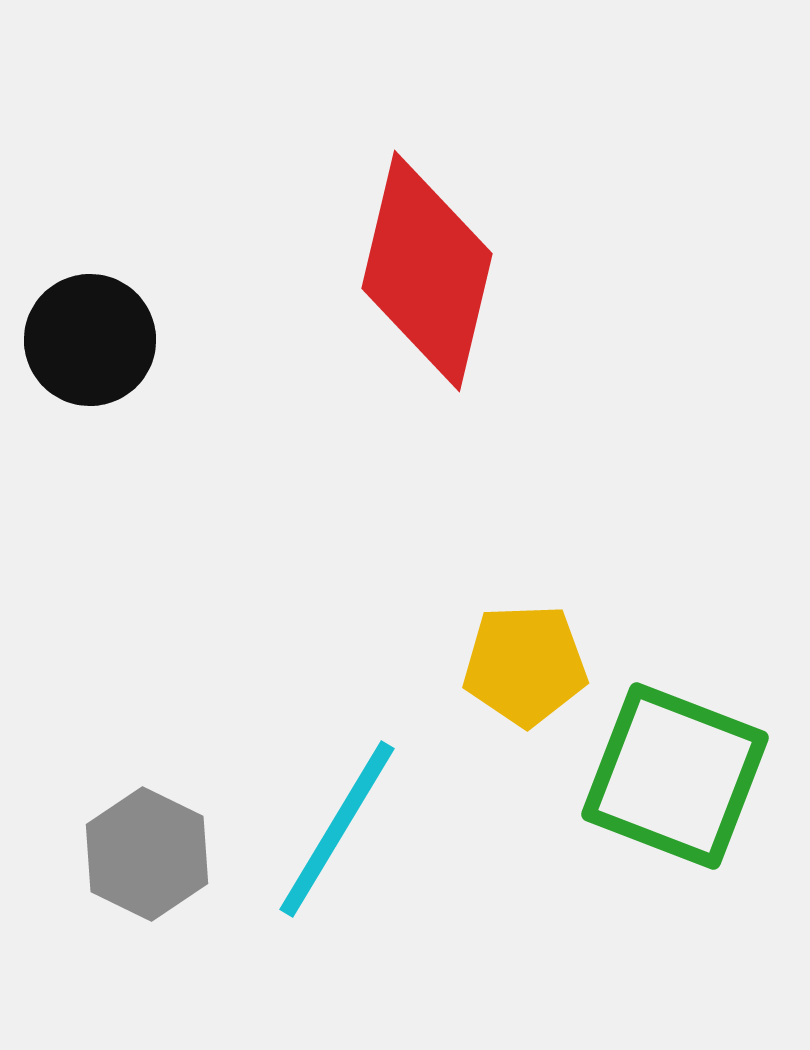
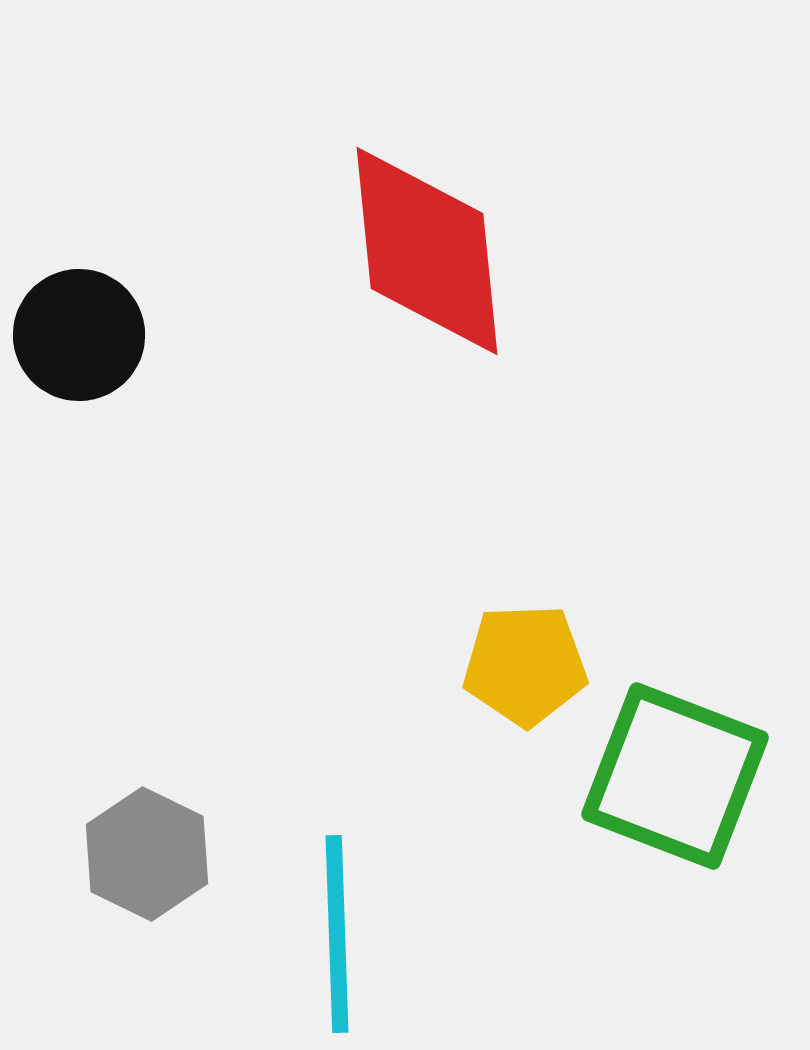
red diamond: moved 20 px up; rotated 19 degrees counterclockwise
black circle: moved 11 px left, 5 px up
cyan line: moved 105 px down; rotated 33 degrees counterclockwise
